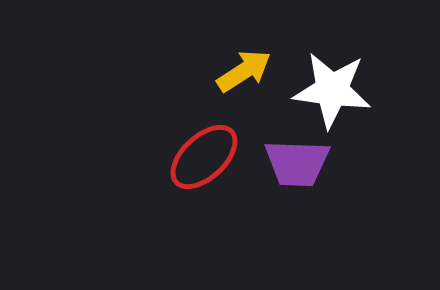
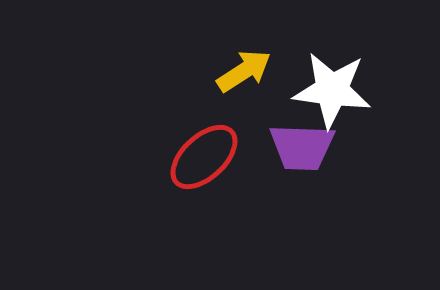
purple trapezoid: moved 5 px right, 16 px up
